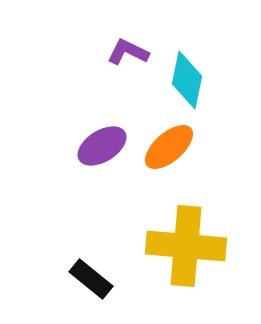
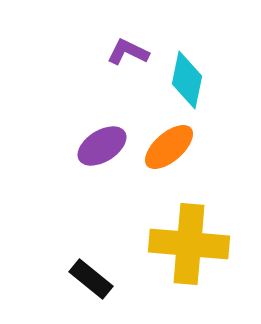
yellow cross: moved 3 px right, 2 px up
